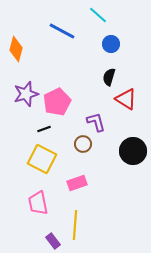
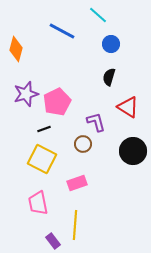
red triangle: moved 2 px right, 8 px down
